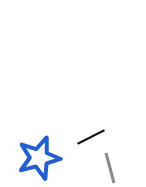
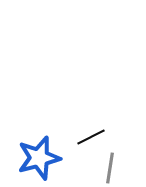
gray line: rotated 24 degrees clockwise
